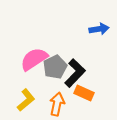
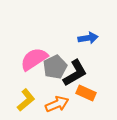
blue arrow: moved 11 px left, 9 px down
black L-shape: rotated 16 degrees clockwise
orange rectangle: moved 2 px right
orange arrow: rotated 55 degrees clockwise
